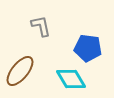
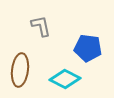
brown ellipse: moved 1 px up; rotated 32 degrees counterclockwise
cyan diamond: moved 6 px left; rotated 32 degrees counterclockwise
